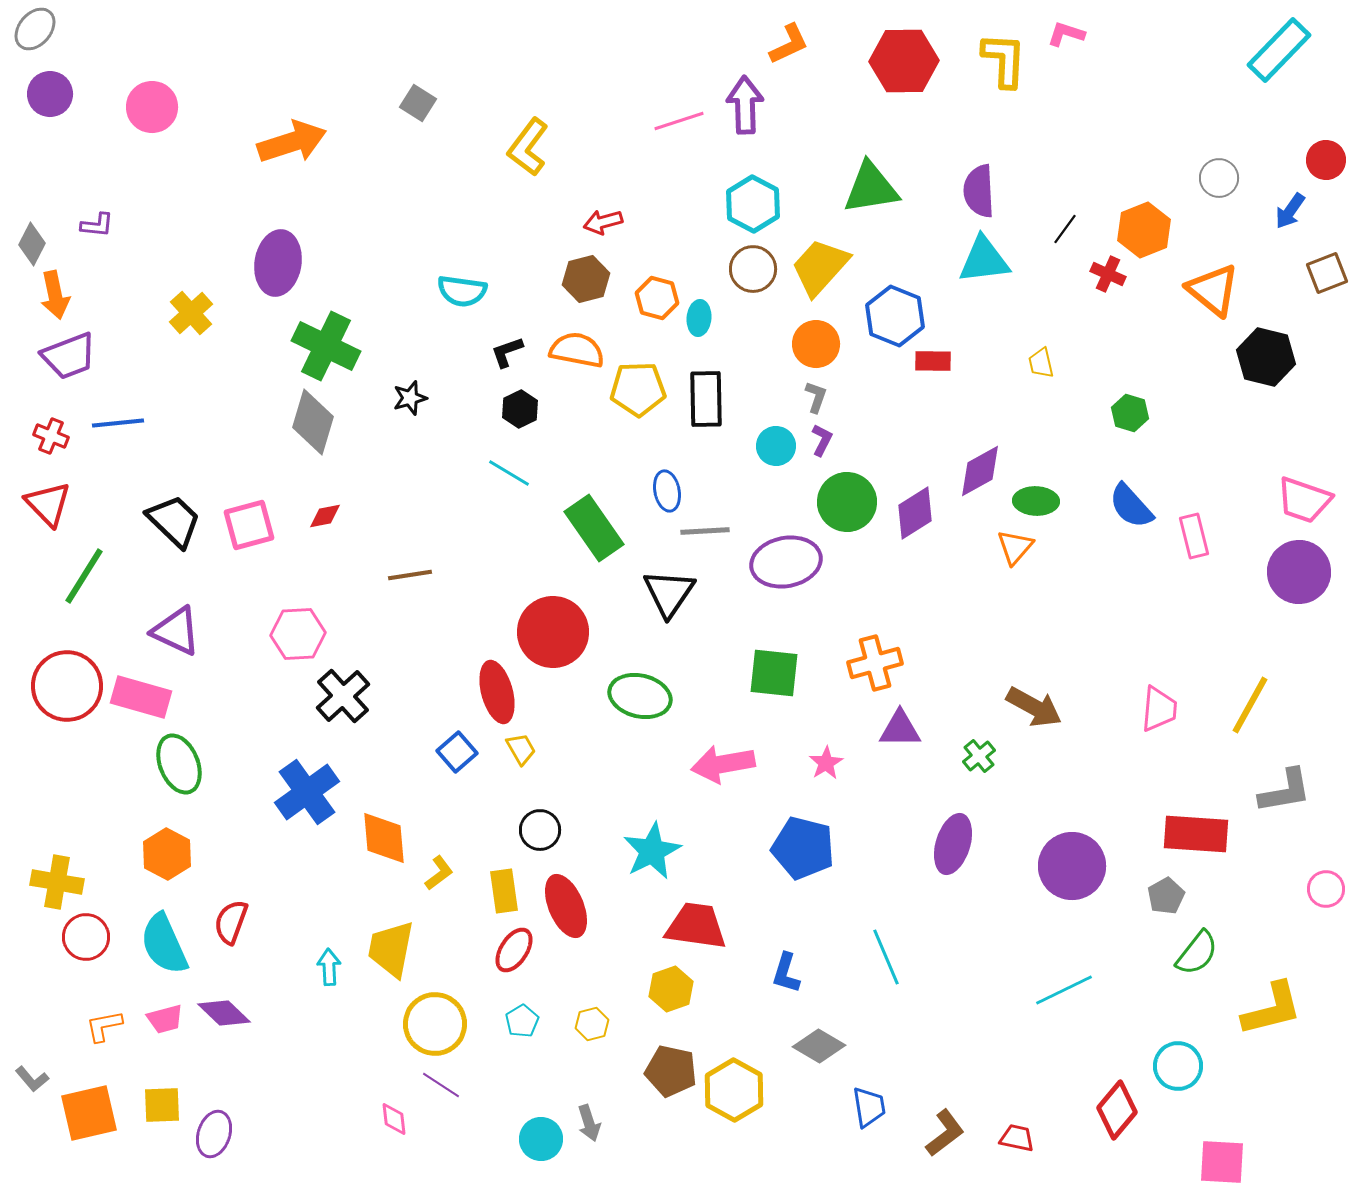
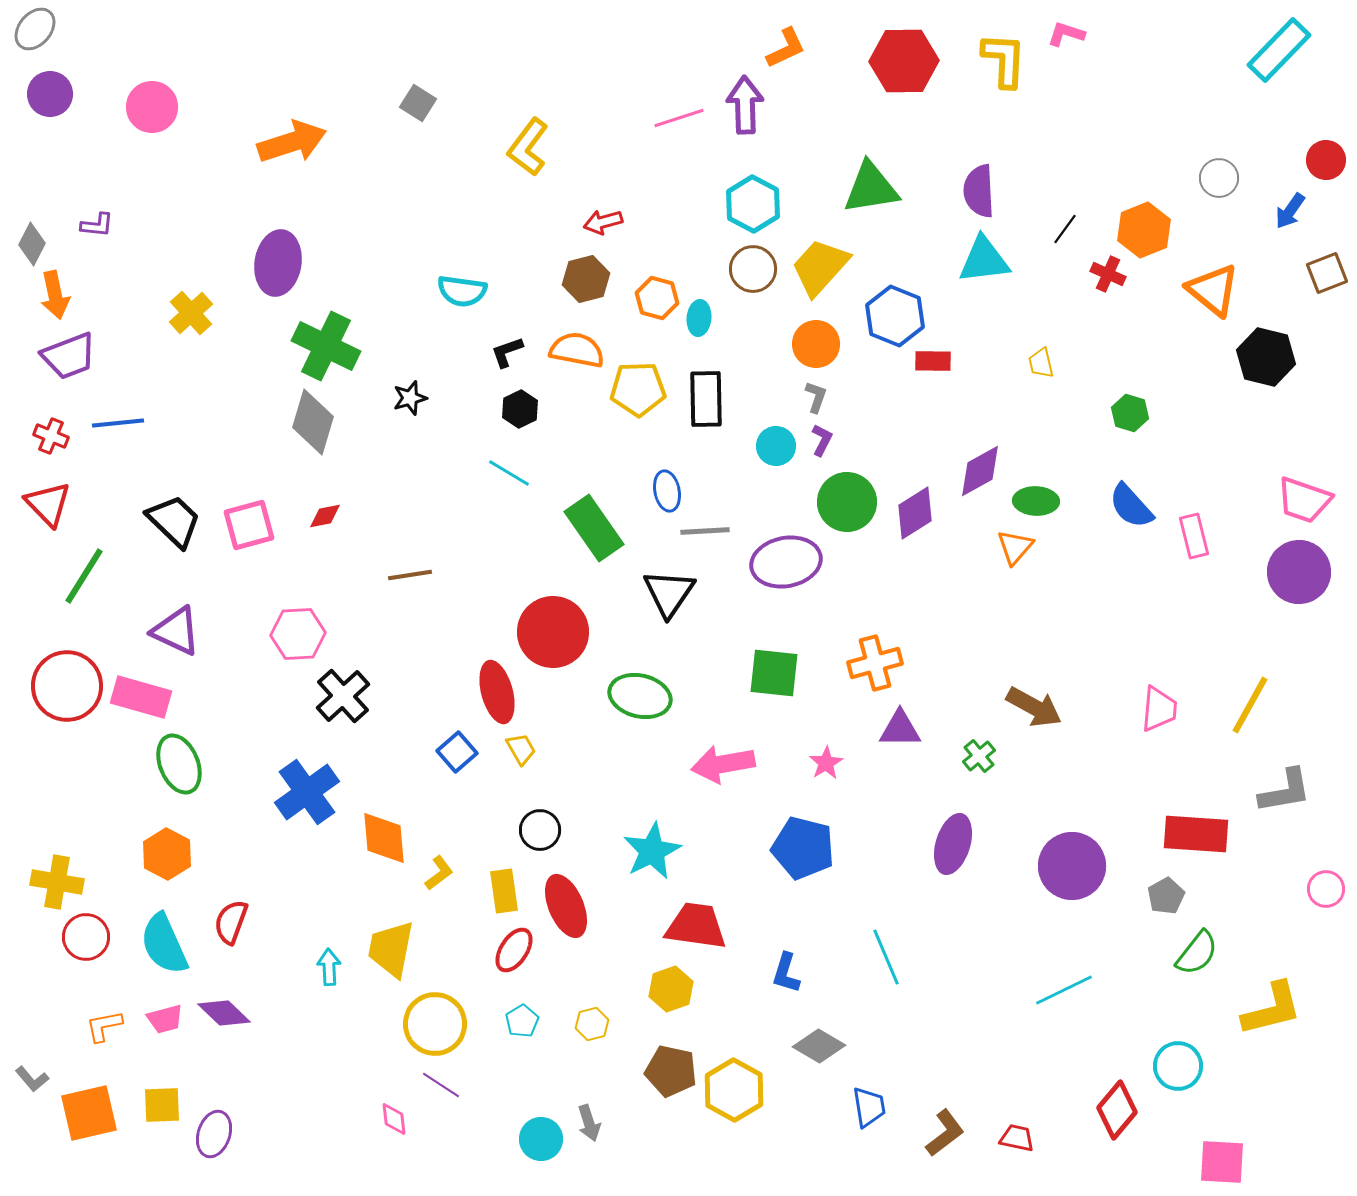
orange L-shape at (789, 44): moved 3 px left, 4 px down
pink line at (679, 121): moved 3 px up
